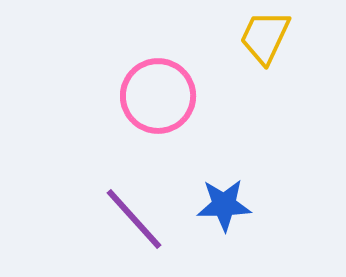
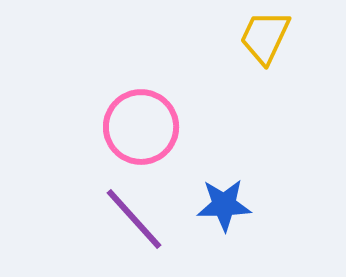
pink circle: moved 17 px left, 31 px down
